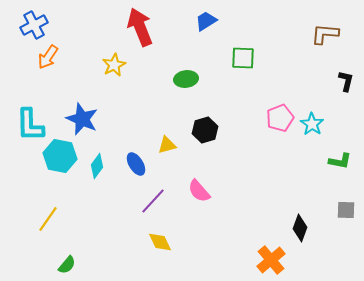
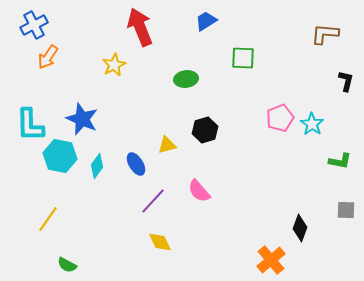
green semicircle: rotated 78 degrees clockwise
